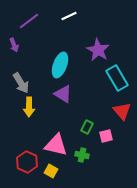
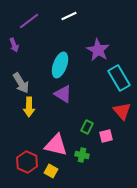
cyan rectangle: moved 2 px right
